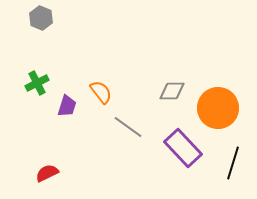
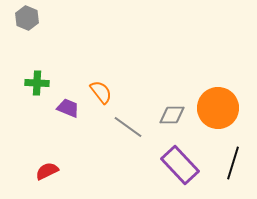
gray hexagon: moved 14 px left
green cross: rotated 30 degrees clockwise
gray diamond: moved 24 px down
purple trapezoid: moved 1 px right, 2 px down; rotated 85 degrees counterclockwise
purple rectangle: moved 3 px left, 17 px down
red semicircle: moved 2 px up
